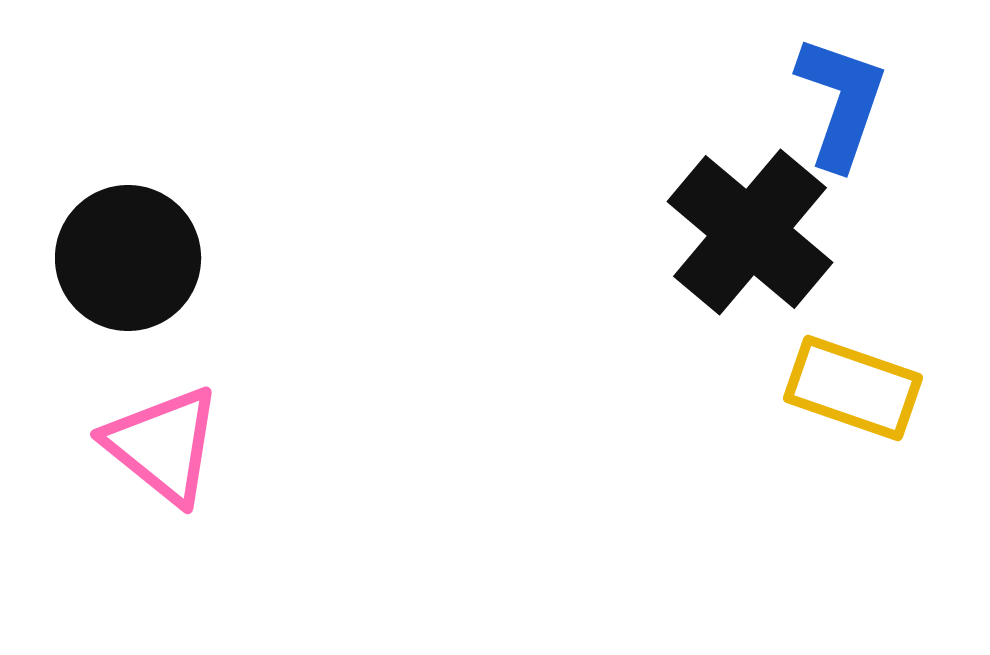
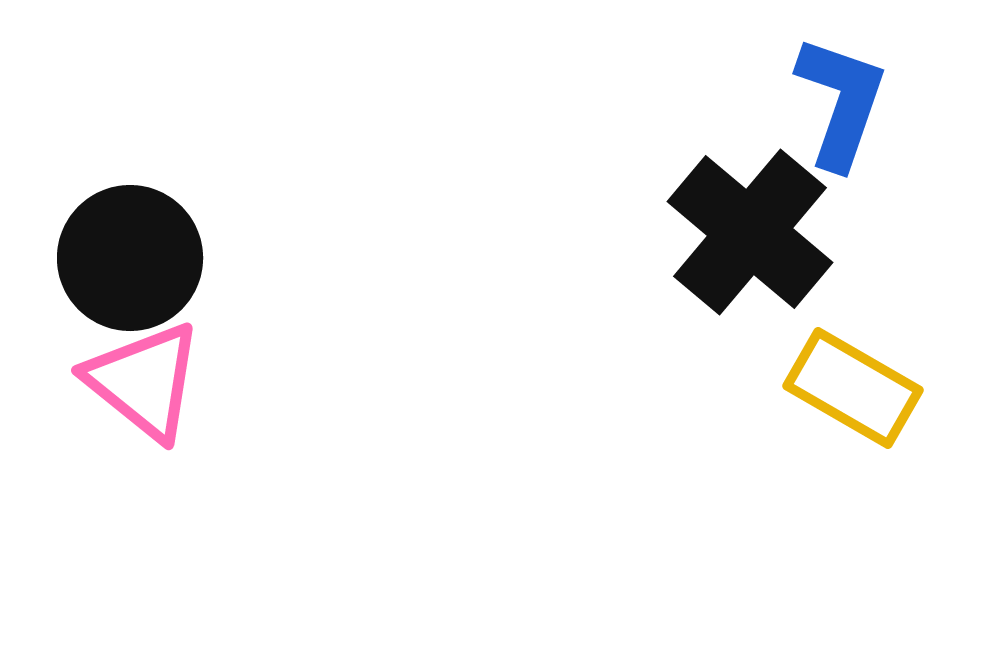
black circle: moved 2 px right
yellow rectangle: rotated 11 degrees clockwise
pink triangle: moved 19 px left, 64 px up
